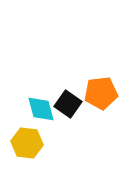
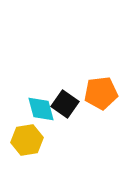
black square: moved 3 px left
yellow hexagon: moved 3 px up; rotated 16 degrees counterclockwise
